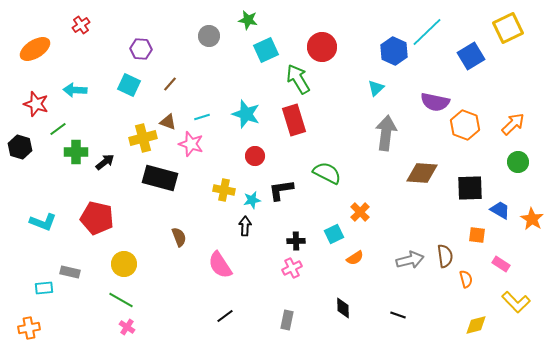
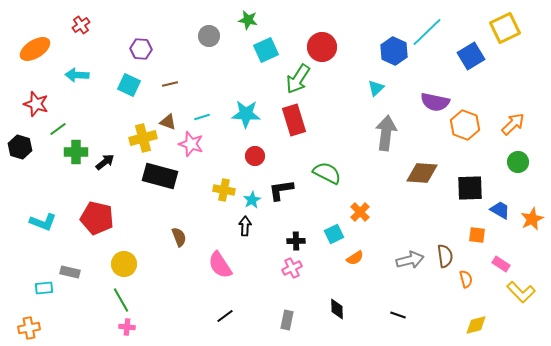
yellow square at (508, 28): moved 3 px left
green arrow at (298, 79): rotated 116 degrees counterclockwise
brown line at (170, 84): rotated 35 degrees clockwise
cyan arrow at (75, 90): moved 2 px right, 15 px up
cyan star at (246, 114): rotated 16 degrees counterclockwise
black rectangle at (160, 178): moved 2 px up
cyan star at (252, 200): rotated 18 degrees counterclockwise
orange star at (532, 219): rotated 15 degrees clockwise
green line at (121, 300): rotated 30 degrees clockwise
yellow L-shape at (516, 302): moved 5 px right, 10 px up
black diamond at (343, 308): moved 6 px left, 1 px down
pink cross at (127, 327): rotated 28 degrees counterclockwise
